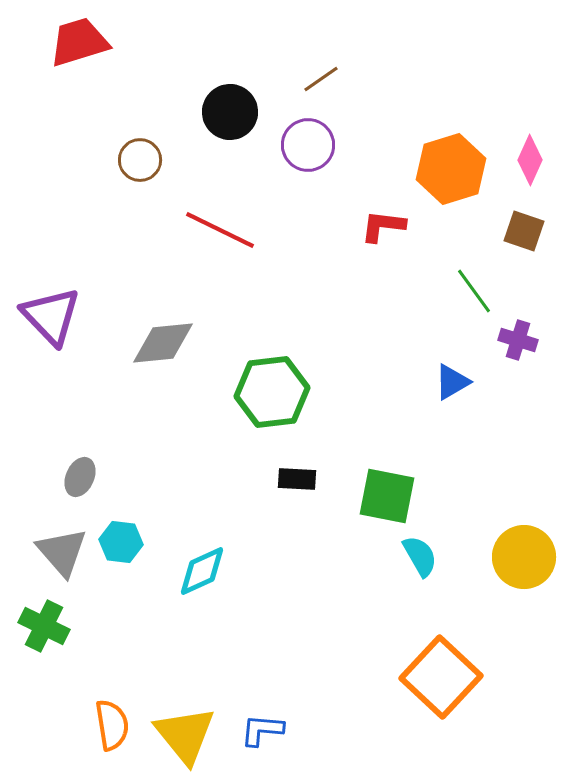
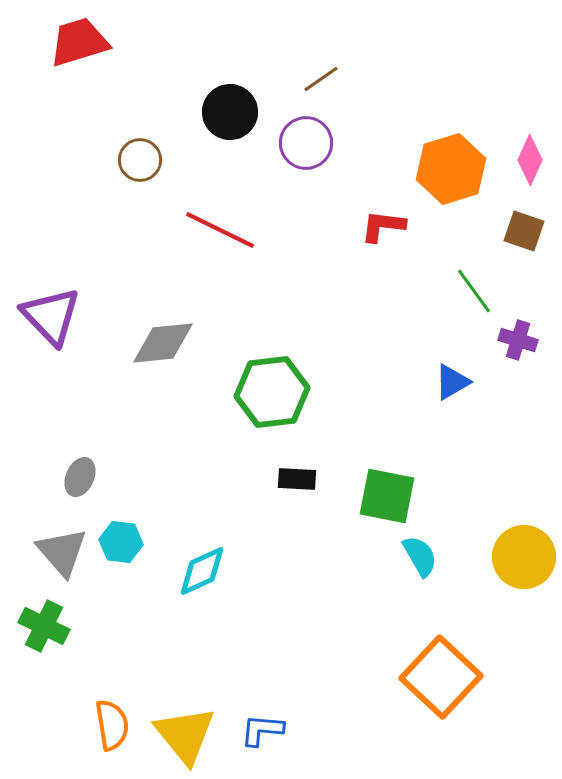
purple circle: moved 2 px left, 2 px up
